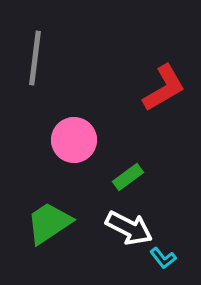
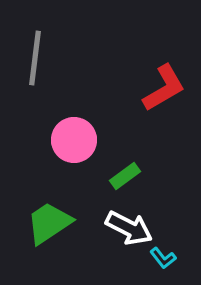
green rectangle: moved 3 px left, 1 px up
